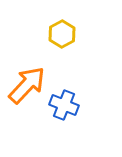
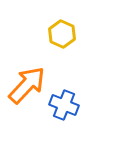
yellow hexagon: rotated 8 degrees counterclockwise
